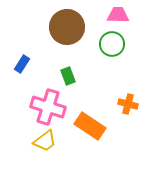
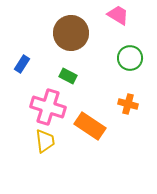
pink trapezoid: rotated 30 degrees clockwise
brown circle: moved 4 px right, 6 px down
green circle: moved 18 px right, 14 px down
green rectangle: rotated 42 degrees counterclockwise
yellow trapezoid: rotated 60 degrees counterclockwise
